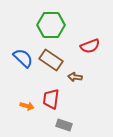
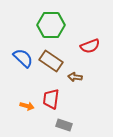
brown rectangle: moved 1 px down
